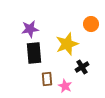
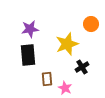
black rectangle: moved 6 px left, 2 px down
pink star: moved 2 px down
